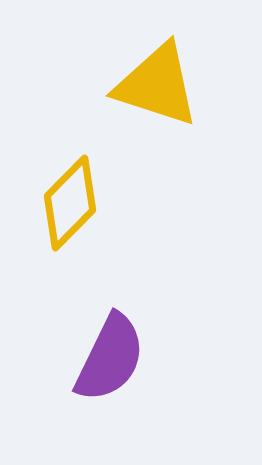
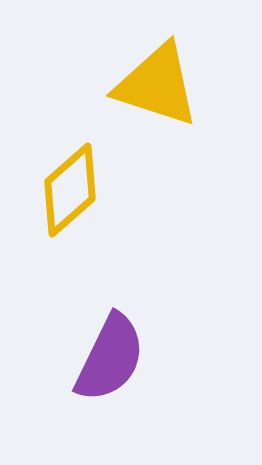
yellow diamond: moved 13 px up; rotated 4 degrees clockwise
